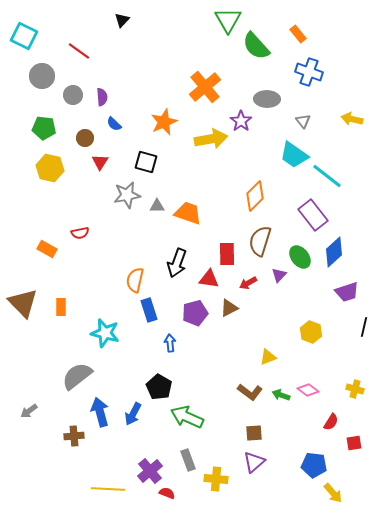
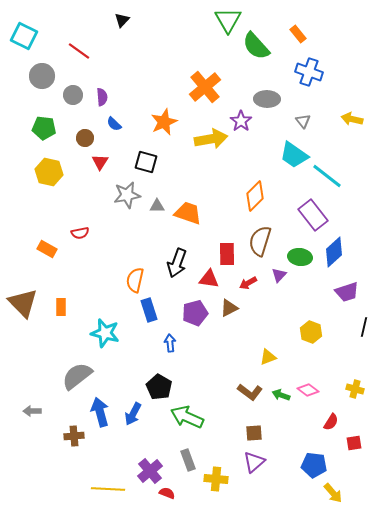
yellow hexagon at (50, 168): moved 1 px left, 4 px down
green ellipse at (300, 257): rotated 45 degrees counterclockwise
gray arrow at (29, 411): moved 3 px right; rotated 36 degrees clockwise
